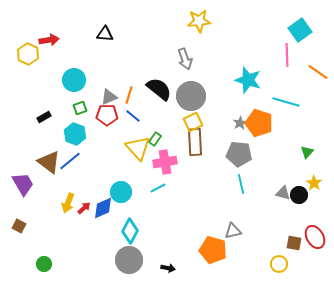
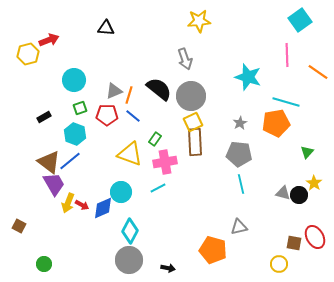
cyan square at (300, 30): moved 10 px up
black triangle at (105, 34): moved 1 px right, 6 px up
red arrow at (49, 40): rotated 12 degrees counterclockwise
yellow hexagon at (28, 54): rotated 20 degrees clockwise
cyan star at (248, 80): moved 3 px up
gray triangle at (109, 97): moved 5 px right, 6 px up
orange pentagon at (259, 123): moved 17 px right; rotated 28 degrees counterclockwise
yellow triangle at (138, 148): moved 8 px left, 6 px down; rotated 28 degrees counterclockwise
purple trapezoid at (23, 184): moved 31 px right
red arrow at (84, 208): moved 2 px left, 3 px up; rotated 72 degrees clockwise
gray triangle at (233, 231): moved 6 px right, 4 px up
